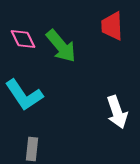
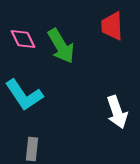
green arrow: rotated 9 degrees clockwise
